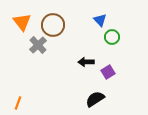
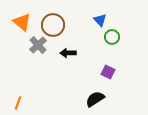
orange triangle: rotated 12 degrees counterclockwise
black arrow: moved 18 px left, 9 px up
purple square: rotated 32 degrees counterclockwise
